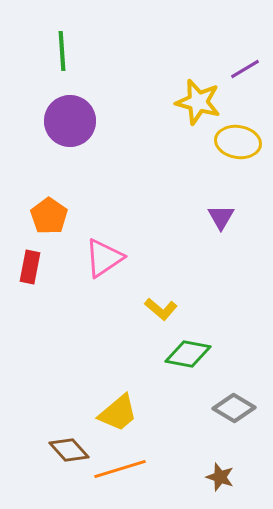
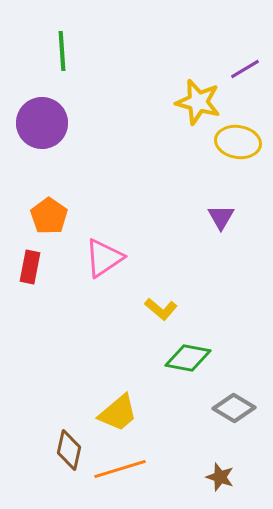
purple circle: moved 28 px left, 2 px down
green diamond: moved 4 px down
brown diamond: rotated 54 degrees clockwise
